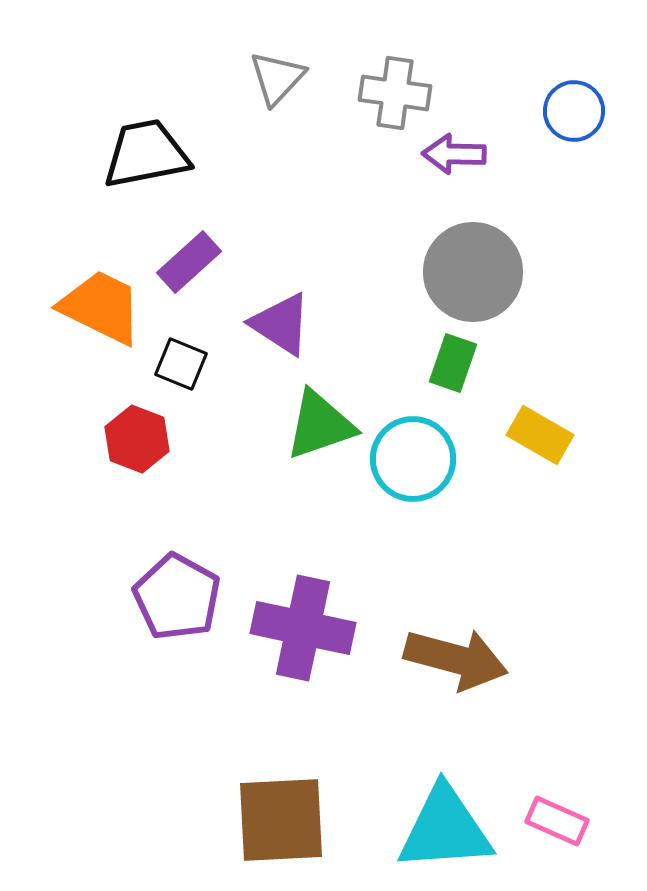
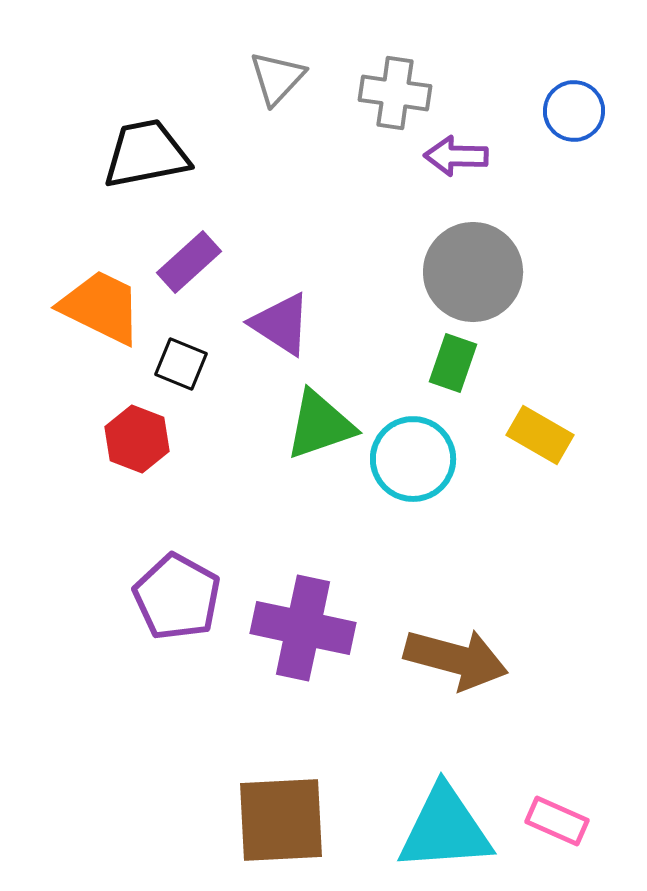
purple arrow: moved 2 px right, 2 px down
